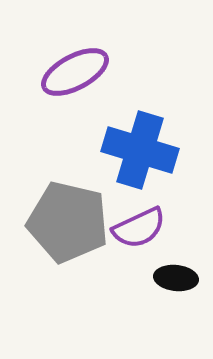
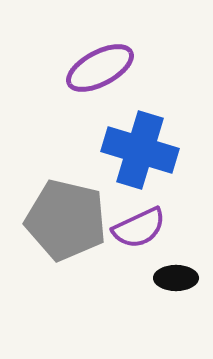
purple ellipse: moved 25 px right, 4 px up
gray pentagon: moved 2 px left, 2 px up
black ellipse: rotated 6 degrees counterclockwise
